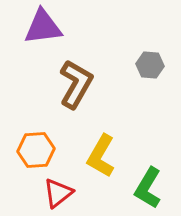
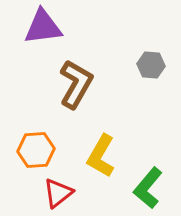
gray hexagon: moved 1 px right
green L-shape: rotated 9 degrees clockwise
